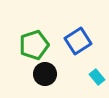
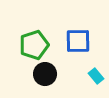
blue square: rotated 32 degrees clockwise
cyan rectangle: moved 1 px left, 1 px up
